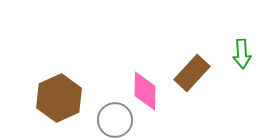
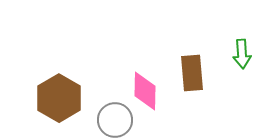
brown rectangle: rotated 48 degrees counterclockwise
brown hexagon: rotated 6 degrees counterclockwise
